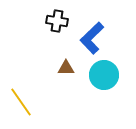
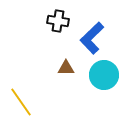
black cross: moved 1 px right
